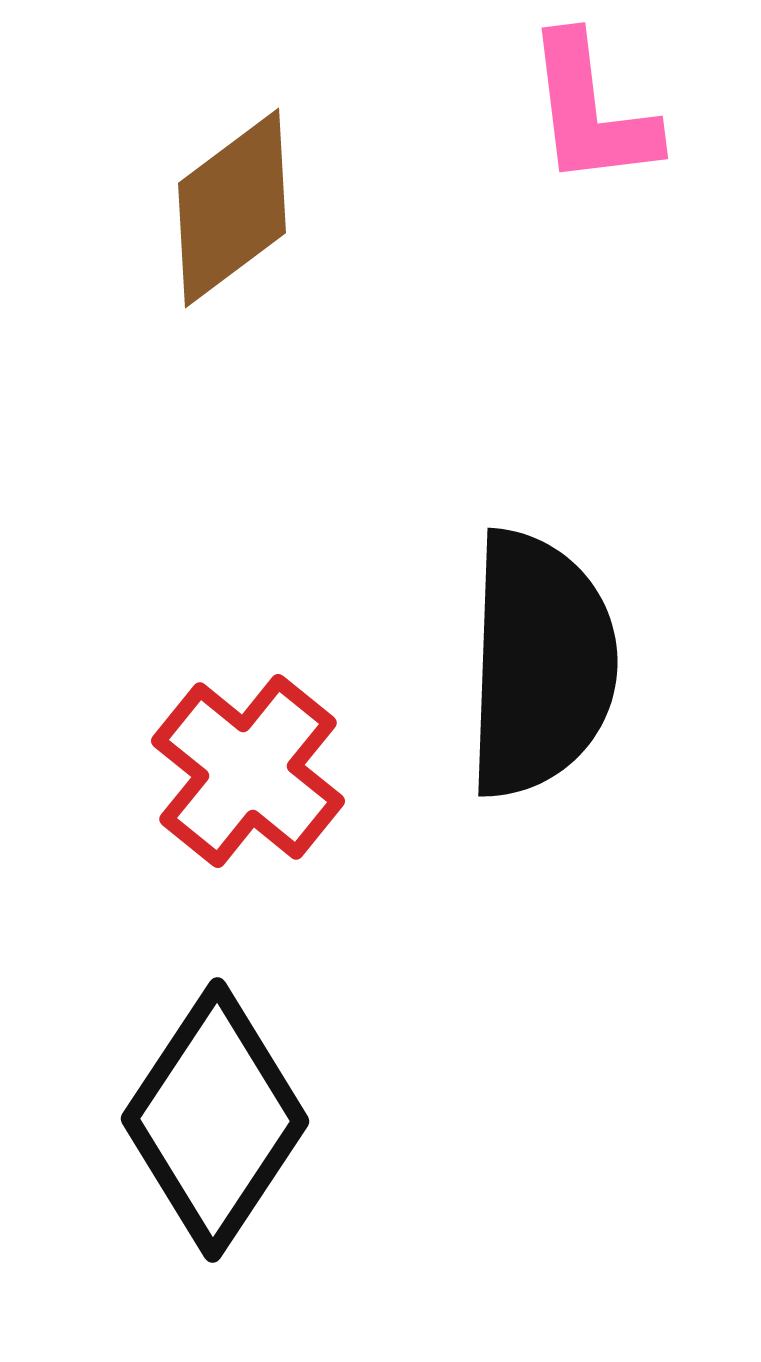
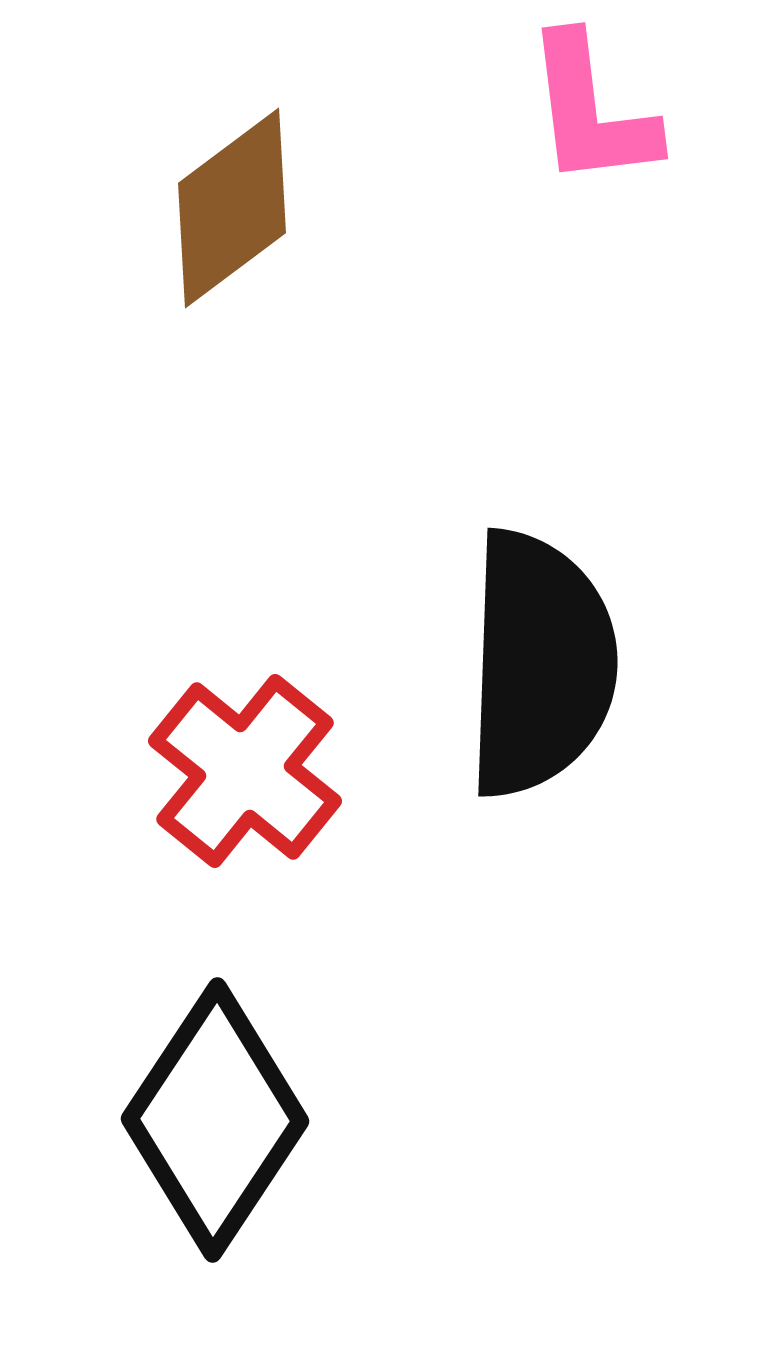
red cross: moved 3 px left
